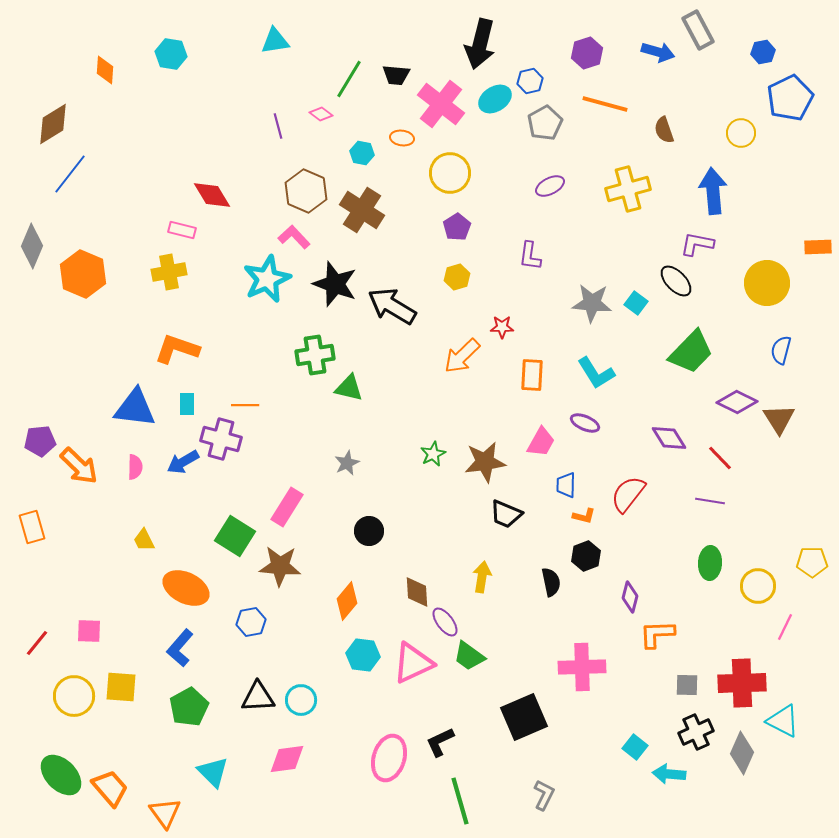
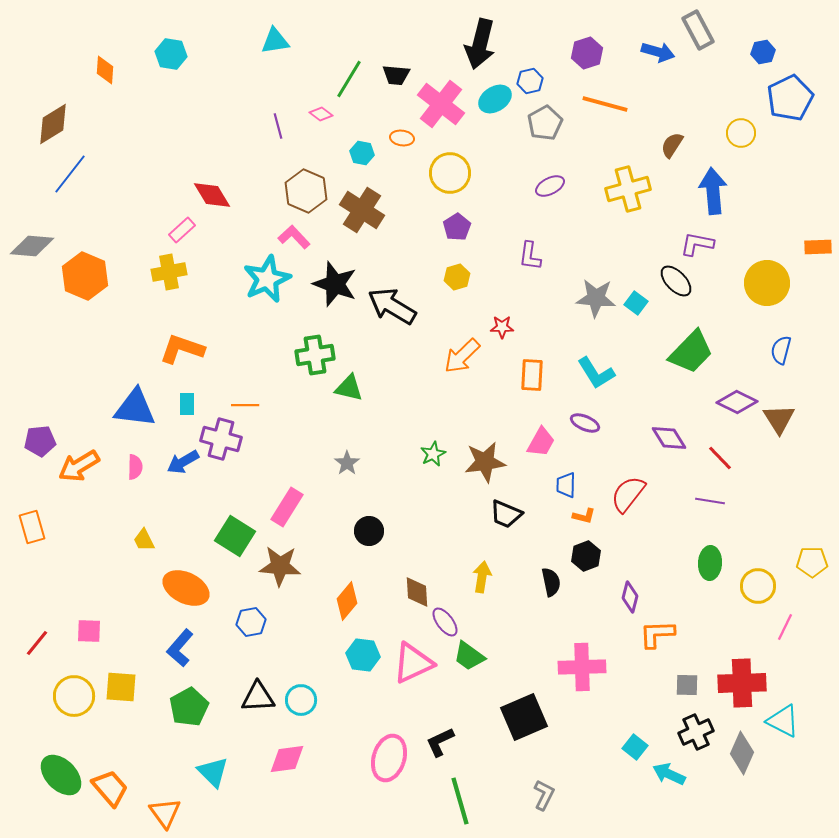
brown semicircle at (664, 130): moved 8 px right, 15 px down; rotated 52 degrees clockwise
pink rectangle at (182, 230): rotated 56 degrees counterclockwise
gray diamond at (32, 246): rotated 72 degrees clockwise
orange hexagon at (83, 274): moved 2 px right, 2 px down
gray star at (592, 303): moved 4 px right, 5 px up
orange L-shape at (177, 349): moved 5 px right
gray star at (347, 463): rotated 10 degrees counterclockwise
orange arrow at (79, 466): rotated 105 degrees clockwise
cyan arrow at (669, 774): rotated 20 degrees clockwise
